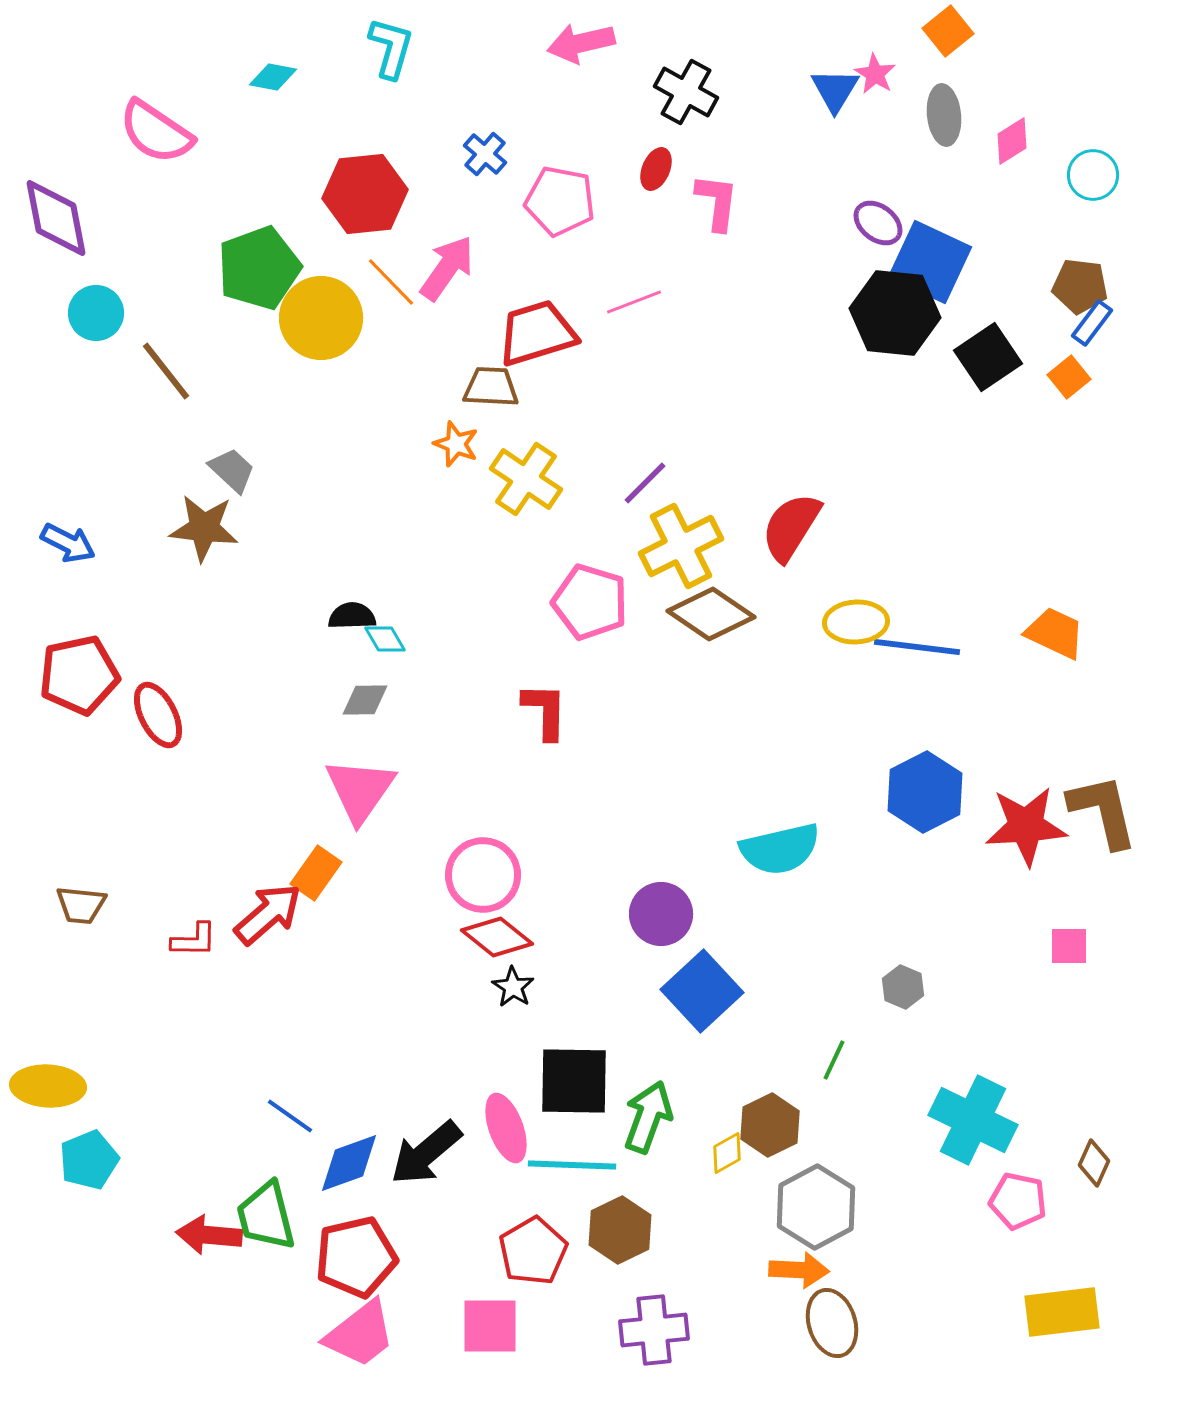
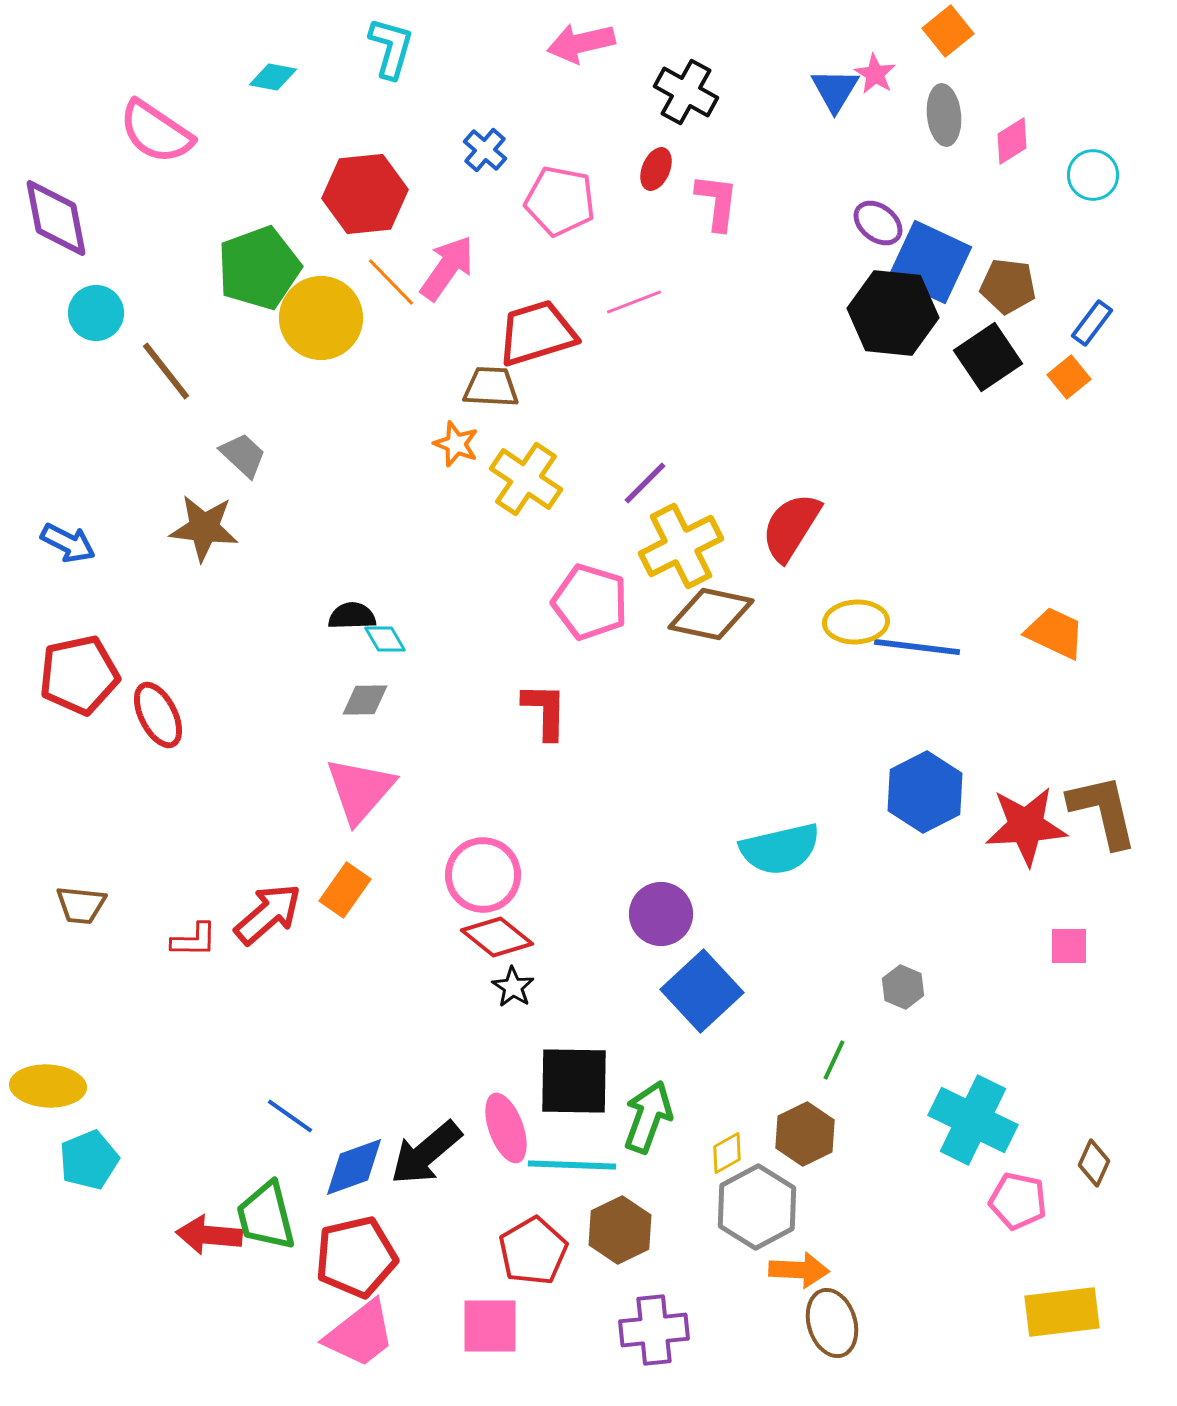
blue cross at (485, 154): moved 4 px up
brown pentagon at (1080, 286): moved 72 px left
black hexagon at (895, 313): moved 2 px left
gray trapezoid at (232, 470): moved 11 px right, 15 px up
brown diamond at (711, 614): rotated 22 degrees counterclockwise
pink triangle at (360, 790): rotated 6 degrees clockwise
orange rectangle at (316, 873): moved 29 px right, 17 px down
brown hexagon at (770, 1125): moved 35 px right, 9 px down
blue diamond at (349, 1163): moved 5 px right, 4 px down
gray hexagon at (816, 1207): moved 59 px left
